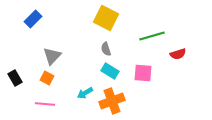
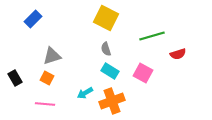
gray triangle: rotated 30 degrees clockwise
pink square: rotated 24 degrees clockwise
